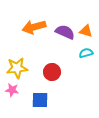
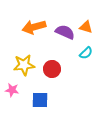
orange triangle: moved 4 px up
cyan semicircle: rotated 152 degrees clockwise
yellow star: moved 7 px right, 3 px up
red circle: moved 3 px up
